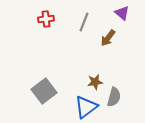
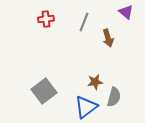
purple triangle: moved 4 px right, 1 px up
brown arrow: rotated 54 degrees counterclockwise
